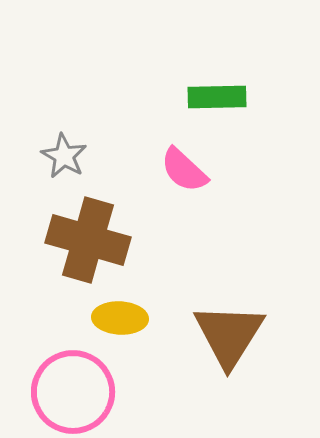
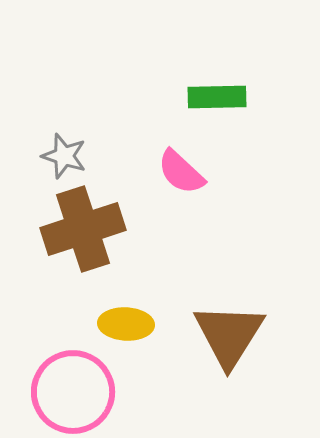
gray star: rotated 12 degrees counterclockwise
pink semicircle: moved 3 px left, 2 px down
brown cross: moved 5 px left, 11 px up; rotated 34 degrees counterclockwise
yellow ellipse: moved 6 px right, 6 px down
